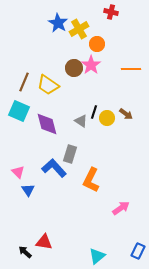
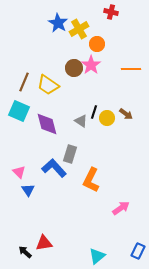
pink triangle: moved 1 px right
red triangle: moved 1 px down; rotated 18 degrees counterclockwise
